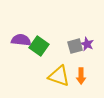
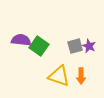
purple star: moved 2 px right, 2 px down
